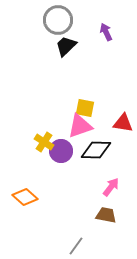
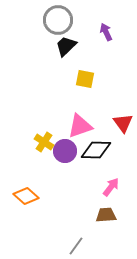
yellow square: moved 29 px up
red triangle: rotated 45 degrees clockwise
purple circle: moved 4 px right
orange diamond: moved 1 px right, 1 px up
brown trapezoid: rotated 15 degrees counterclockwise
